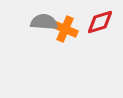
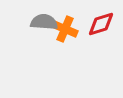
red diamond: moved 1 px right, 2 px down
